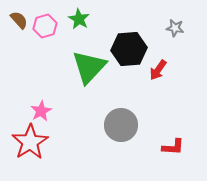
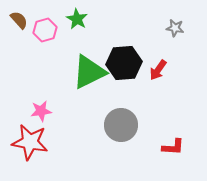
green star: moved 2 px left
pink hexagon: moved 4 px down
black hexagon: moved 5 px left, 14 px down
green triangle: moved 5 px down; rotated 21 degrees clockwise
pink star: rotated 20 degrees clockwise
red star: rotated 30 degrees counterclockwise
